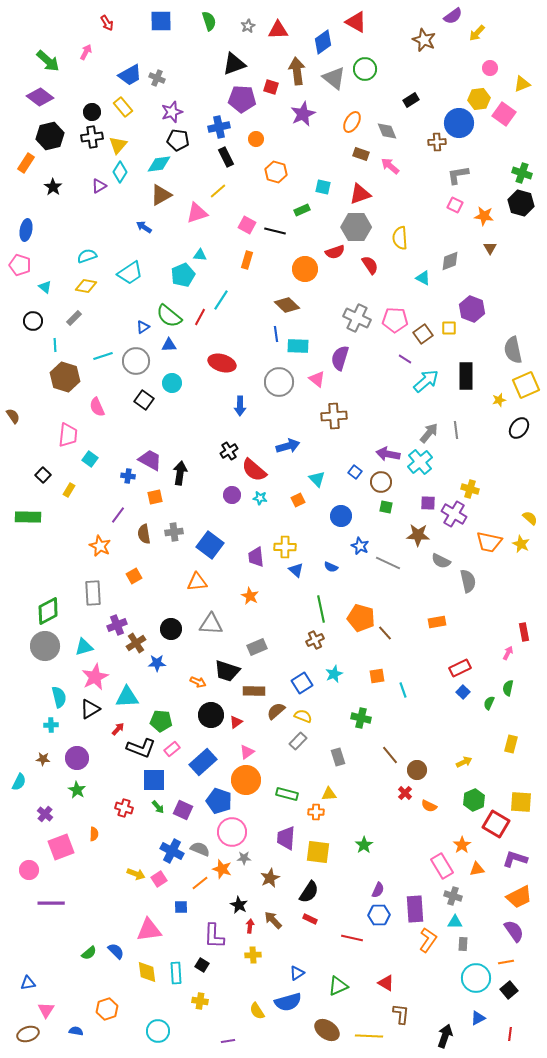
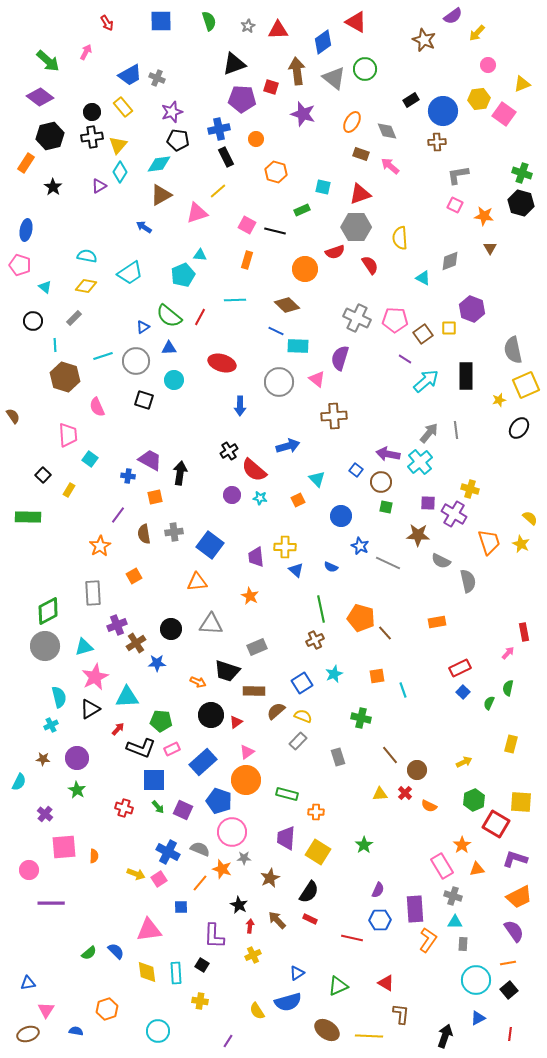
pink circle at (490, 68): moved 2 px left, 3 px up
purple star at (303, 114): rotated 30 degrees counterclockwise
blue circle at (459, 123): moved 16 px left, 12 px up
blue cross at (219, 127): moved 2 px down
cyan semicircle at (87, 256): rotated 30 degrees clockwise
cyan line at (221, 300): moved 14 px right; rotated 55 degrees clockwise
blue line at (276, 334): moved 3 px up; rotated 56 degrees counterclockwise
blue triangle at (169, 345): moved 3 px down
cyan circle at (172, 383): moved 2 px right, 3 px up
black square at (144, 400): rotated 18 degrees counterclockwise
pink trapezoid at (68, 435): rotated 10 degrees counterclockwise
blue square at (355, 472): moved 1 px right, 2 px up
orange trapezoid at (489, 542): rotated 120 degrees counterclockwise
orange star at (100, 546): rotated 15 degrees clockwise
pink arrow at (508, 653): rotated 16 degrees clockwise
cyan cross at (51, 725): rotated 24 degrees counterclockwise
pink rectangle at (172, 749): rotated 14 degrees clockwise
yellow triangle at (329, 794): moved 51 px right
orange semicircle at (94, 834): moved 22 px down
pink square at (61, 847): moved 3 px right; rotated 16 degrees clockwise
blue cross at (172, 851): moved 4 px left, 1 px down
yellow square at (318, 852): rotated 25 degrees clockwise
orange line at (200, 883): rotated 12 degrees counterclockwise
blue hexagon at (379, 915): moved 1 px right, 5 px down
brown arrow at (273, 920): moved 4 px right
yellow cross at (253, 955): rotated 21 degrees counterclockwise
orange line at (506, 962): moved 2 px right, 1 px down
cyan circle at (476, 978): moved 2 px down
purple line at (228, 1041): rotated 48 degrees counterclockwise
